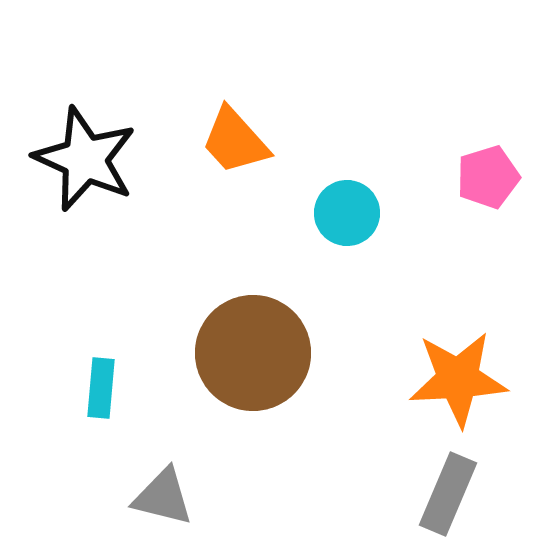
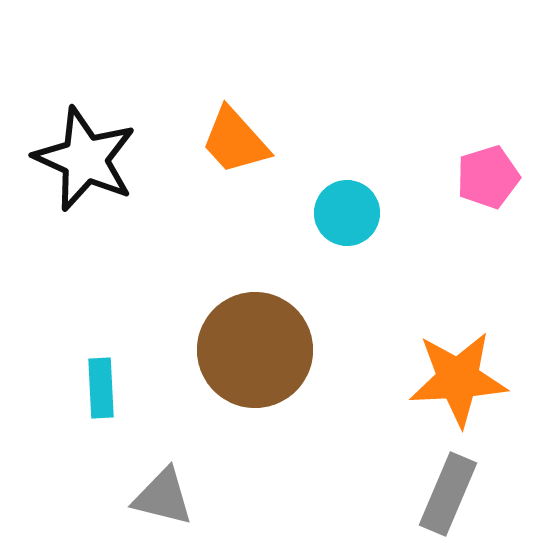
brown circle: moved 2 px right, 3 px up
cyan rectangle: rotated 8 degrees counterclockwise
